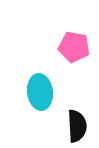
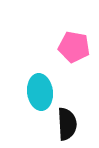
black semicircle: moved 10 px left, 2 px up
